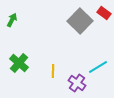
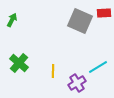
red rectangle: rotated 40 degrees counterclockwise
gray square: rotated 20 degrees counterclockwise
purple cross: rotated 24 degrees clockwise
